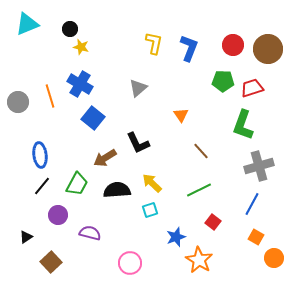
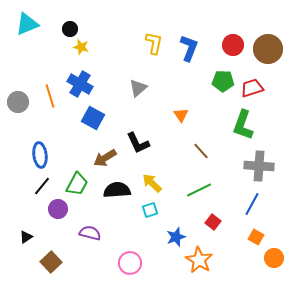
blue square: rotated 10 degrees counterclockwise
gray cross: rotated 20 degrees clockwise
purple circle: moved 6 px up
